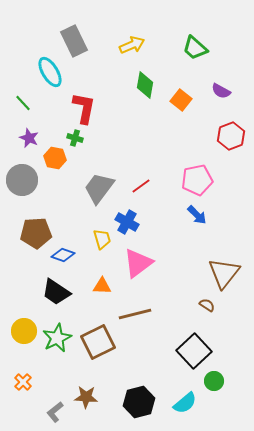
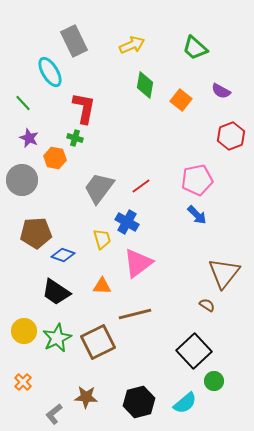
gray L-shape: moved 1 px left, 2 px down
